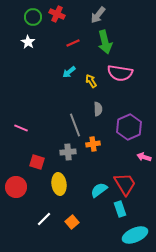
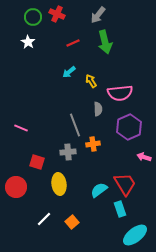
pink semicircle: moved 20 px down; rotated 15 degrees counterclockwise
cyan ellipse: rotated 15 degrees counterclockwise
